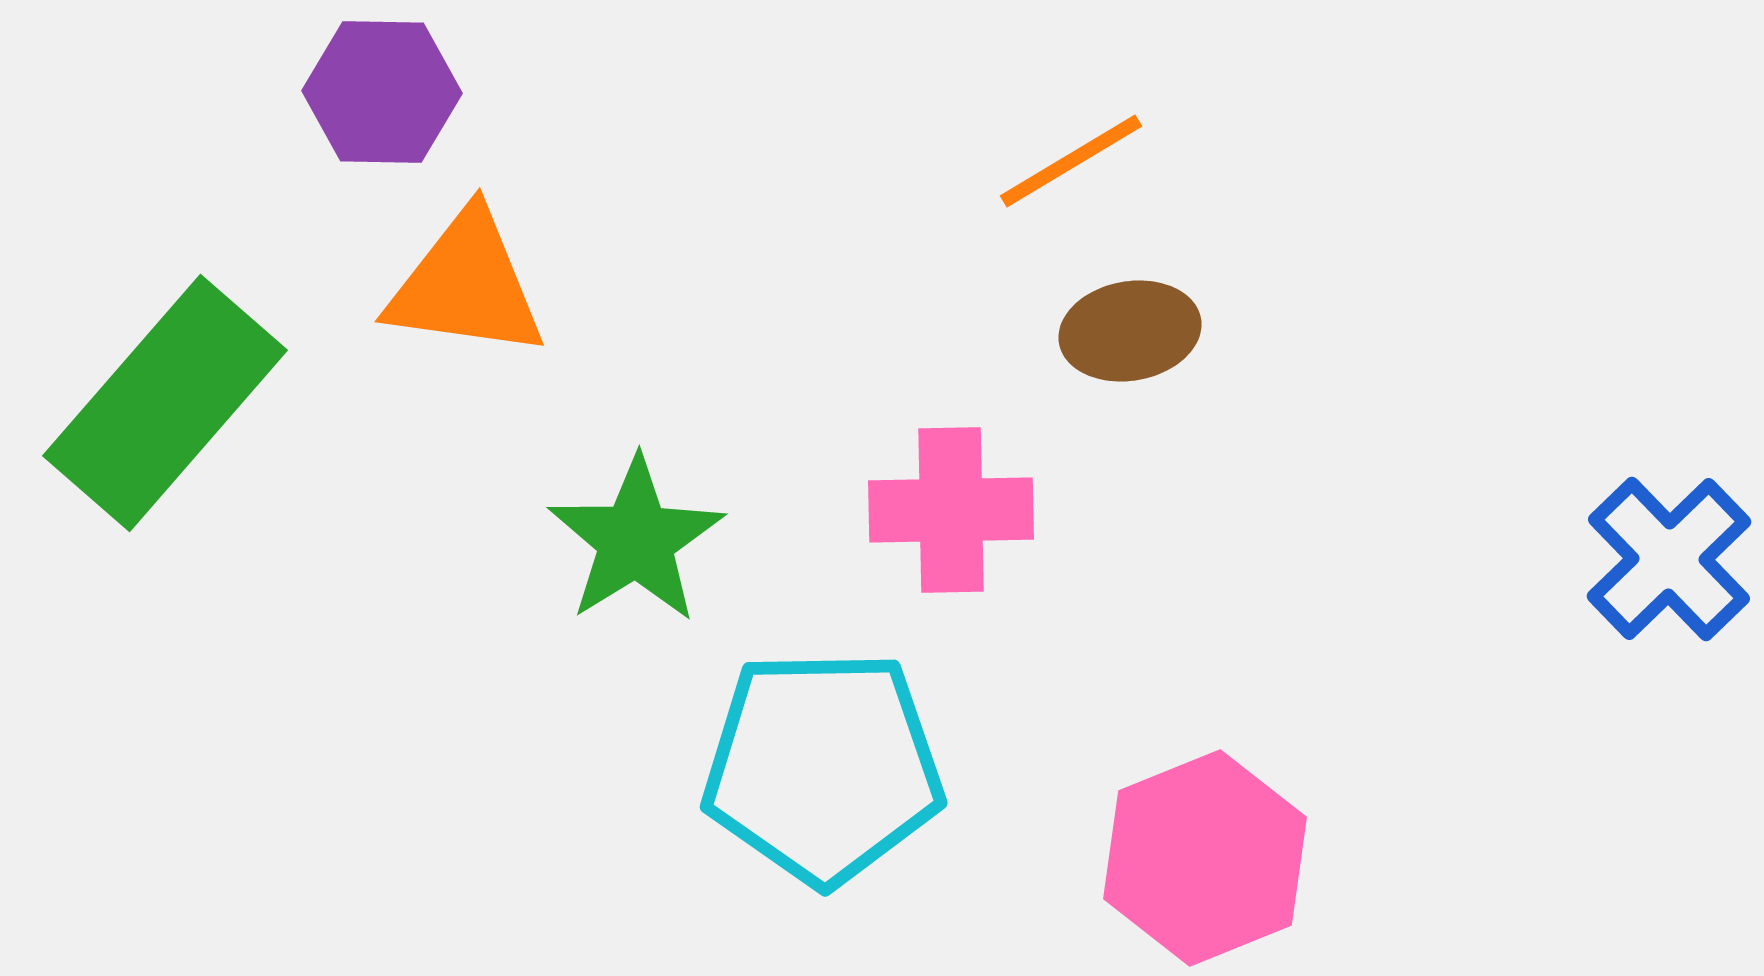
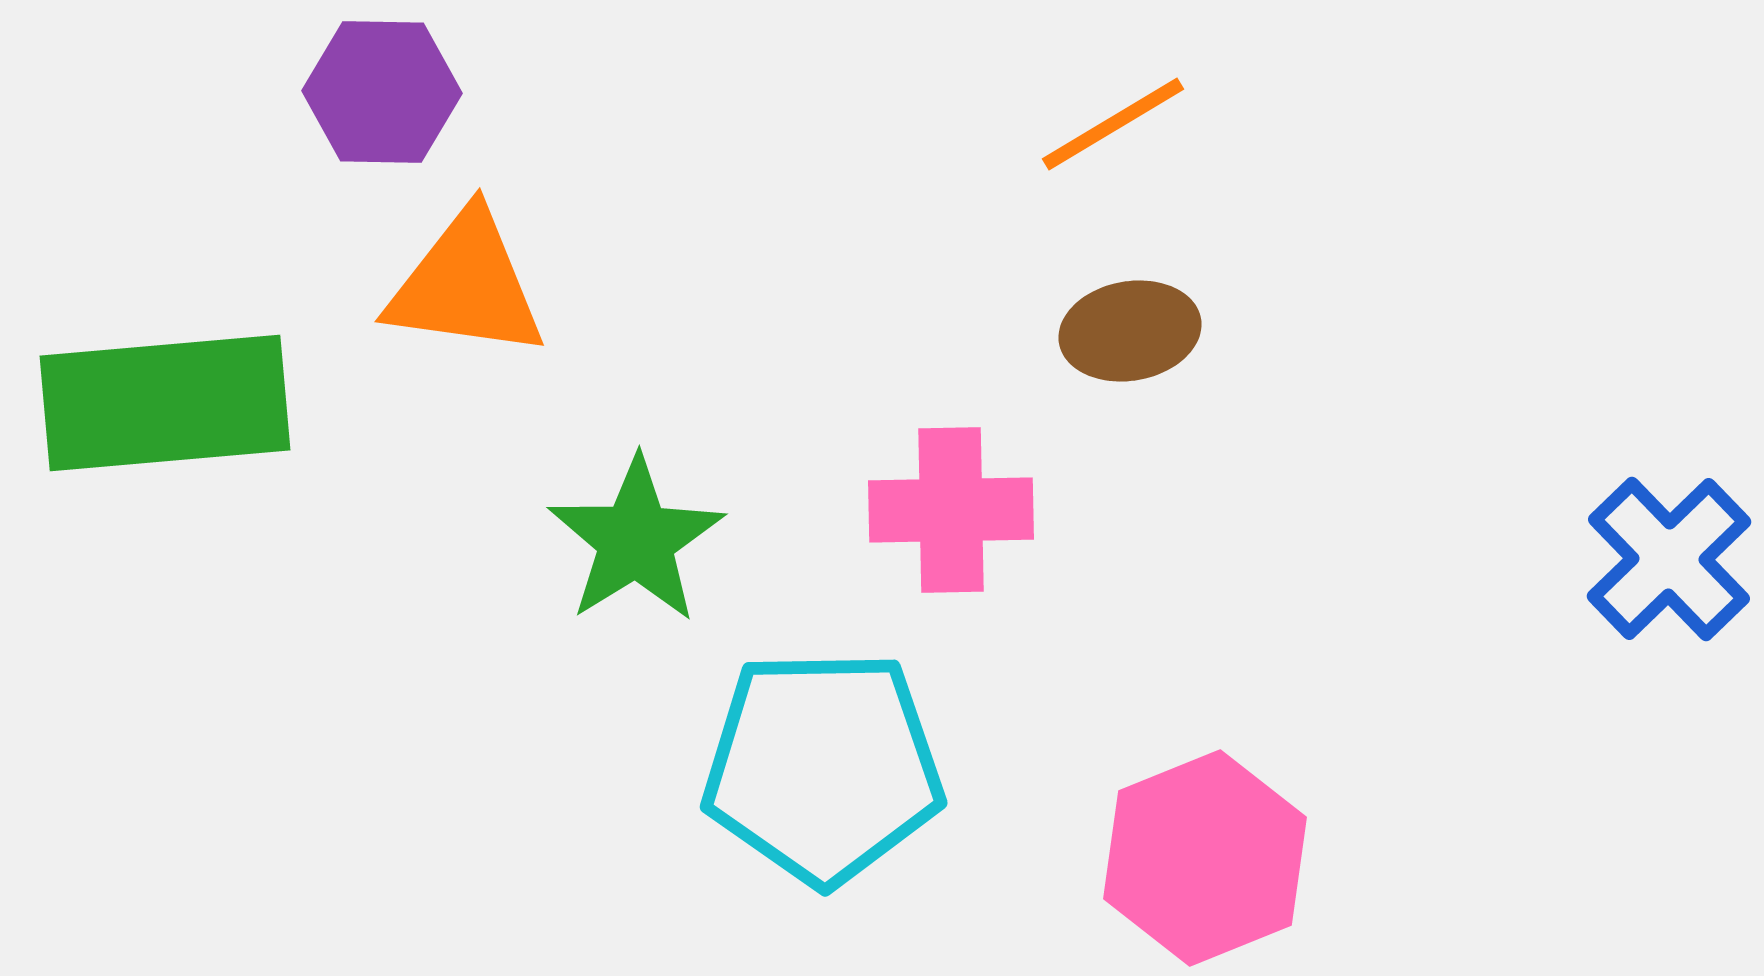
orange line: moved 42 px right, 37 px up
green rectangle: rotated 44 degrees clockwise
